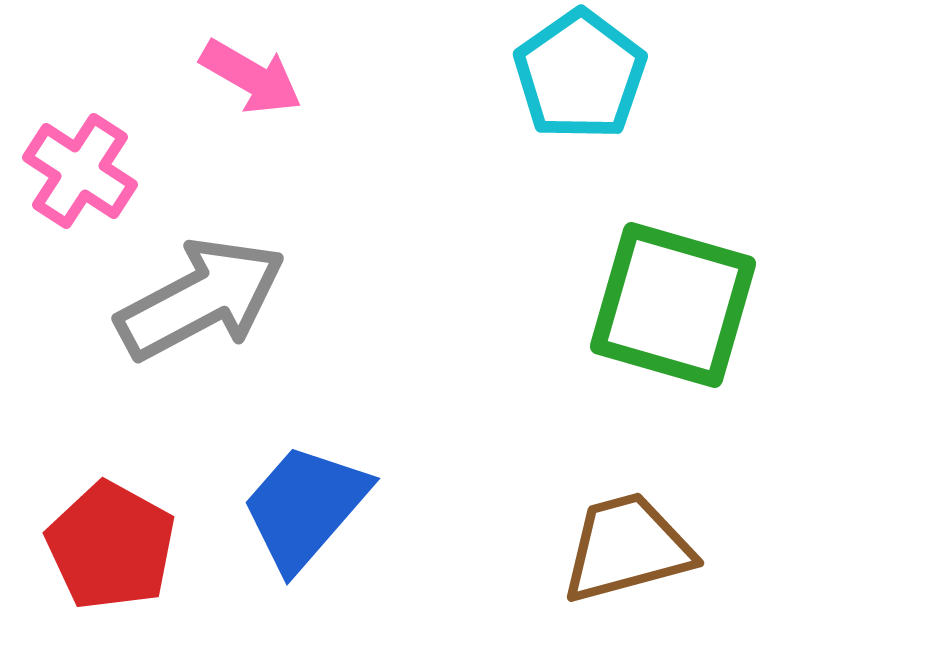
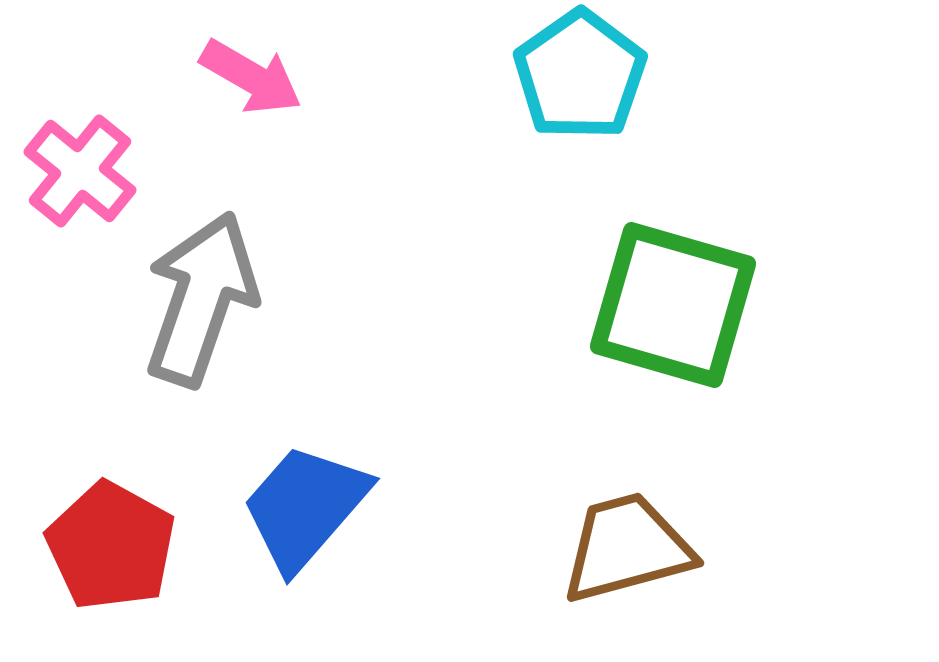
pink cross: rotated 6 degrees clockwise
gray arrow: rotated 43 degrees counterclockwise
